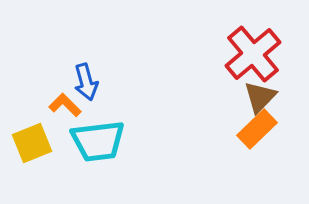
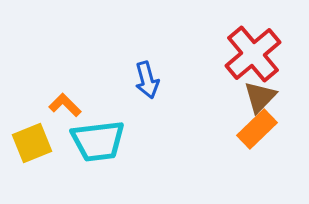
blue arrow: moved 61 px right, 2 px up
